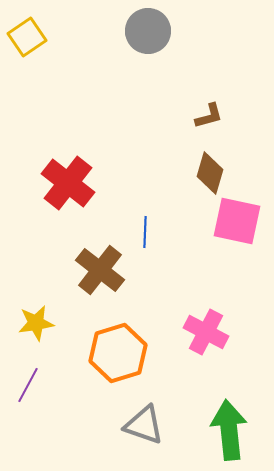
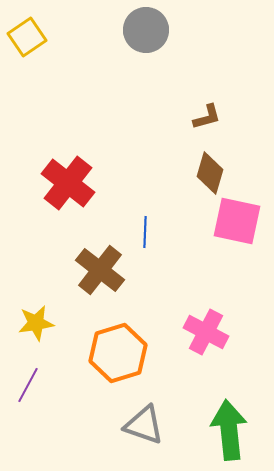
gray circle: moved 2 px left, 1 px up
brown L-shape: moved 2 px left, 1 px down
